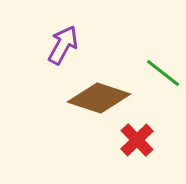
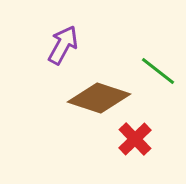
green line: moved 5 px left, 2 px up
red cross: moved 2 px left, 1 px up
